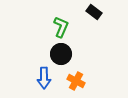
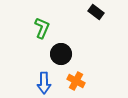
black rectangle: moved 2 px right
green L-shape: moved 19 px left, 1 px down
blue arrow: moved 5 px down
